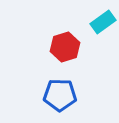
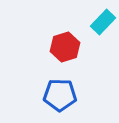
cyan rectangle: rotated 10 degrees counterclockwise
